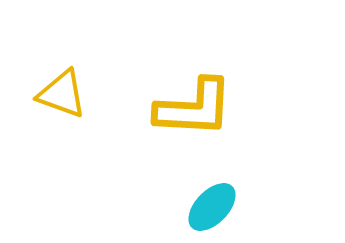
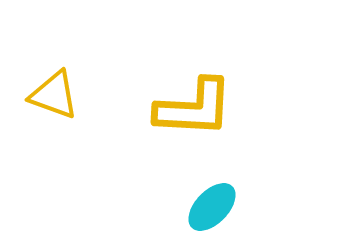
yellow triangle: moved 8 px left, 1 px down
